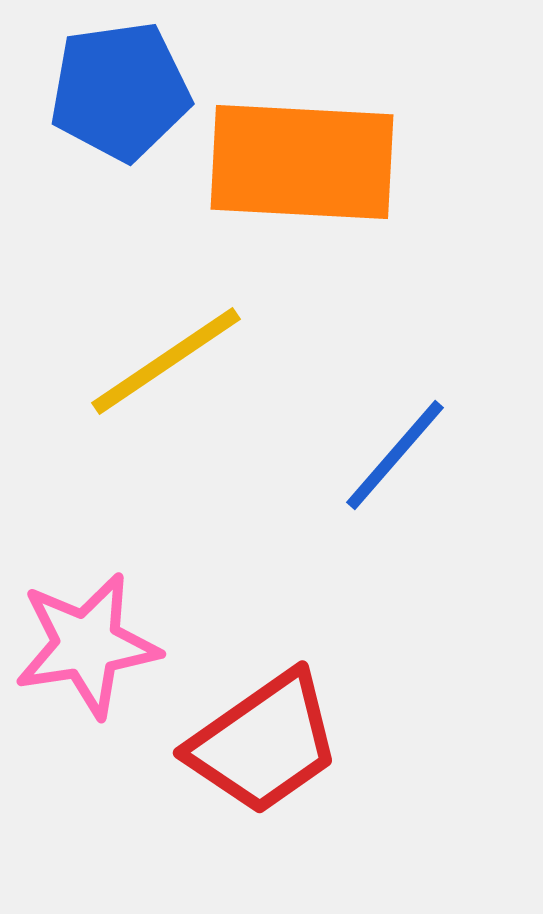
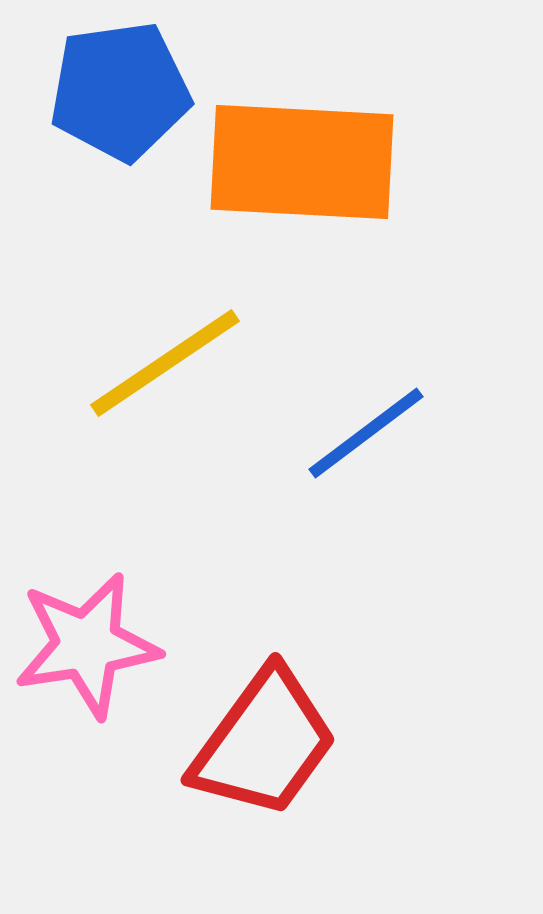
yellow line: moved 1 px left, 2 px down
blue line: moved 29 px left, 22 px up; rotated 12 degrees clockwise
red trapezoid: rotated 19 degrees counterclockwise
